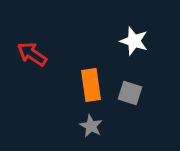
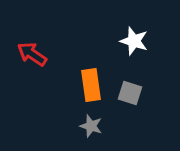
gray star: rotated 10 degrees counterclockwise
